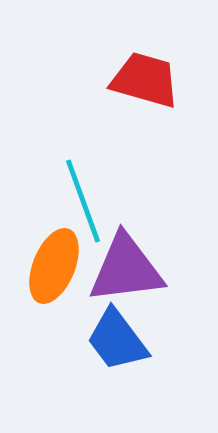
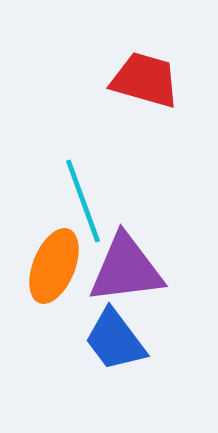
blue trapezoid: moved 2 px left
